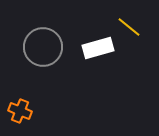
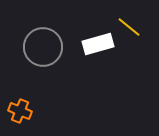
white rectangle: moved 4 px up
